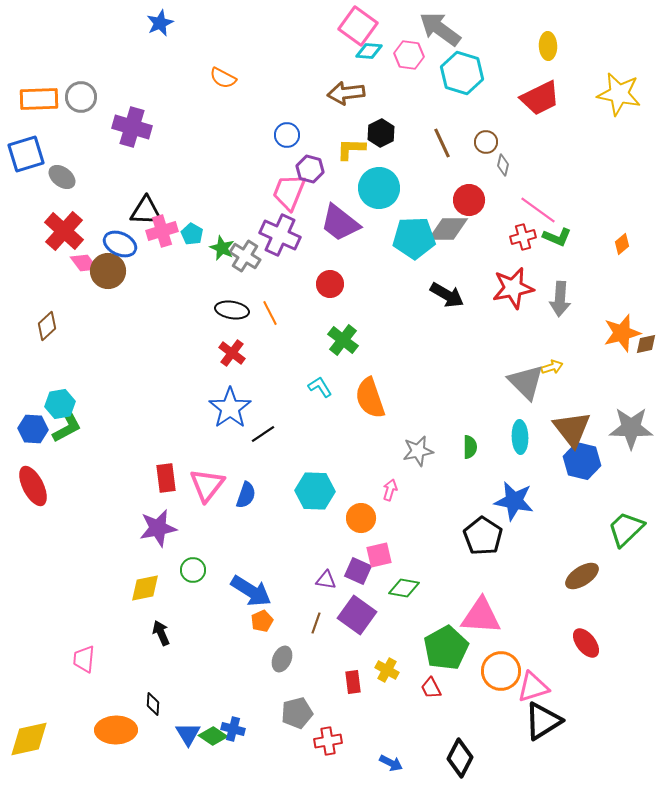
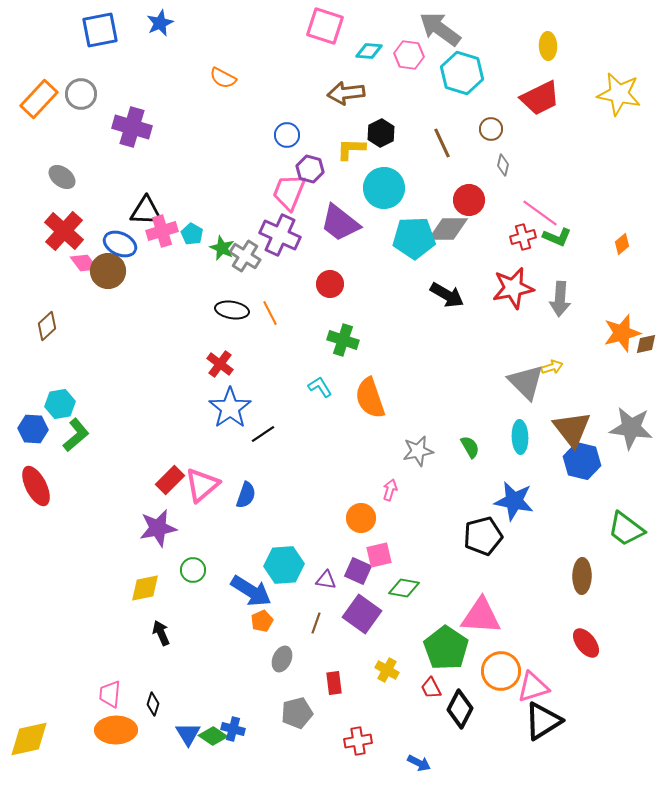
pink square at (358, 26): moved 33 px left; rotated 18 degrees counterclockwise
gray circle at (81, 97): moved 3 px up
orange rectangle at (39, 99): rotated 45 degrees counterclockwise
brown circle at (486, 142): moved 5 px right, 13 px up
blue square at (26, 154): moved 74 px right, 124 px up; rotated 6 degrees clockwise
cyan circle at (379, 188): moved 5 px right
pink line at (538, 210): moved 2 px right, 3 px down
green cross at (343, 340): rotated 20 degrees counterclockwise
red cross at (232, 353): moved 12 px left, 11 px down
green L-shape at (67, 427): moved 9 px right, 8 px down; rotated 12 degrees counterclockwise
gray star at (631, 428): rotated 6 degrees clockwise
green semicircle at (470, 447): rotated 30 degrees counterclockwise
red rectangle at (166, 478): moved 4 px right, 2 px down; rotated 52 degrees clockwise
pink triangle at (207, 485): moved 5 px left; rotated 12 degrees clockwise
red ellipse at (33, 486): moved 3 px right
cyan hexagon at (315, 491): moved 31 px left, 74 px down; rotated 6 degrees counterclockwise
green trapezoid at (626, 529): rotated 99 degrees counterclockwise
black pentagon at (483, 536): rotated 24 degrees clockwise
brown ellipse at (582, 576): rotated 56 degrees counterclockwise
purple square at (357, 615): moved 5 px right, 1 px up
green pentagon at (446, 648): rotated 9 degrees counterclockwise
pink trapezoid at (84, 659): moved 26 px right, 35 px down
red rectangle at (353, 682): moved 19 px left, 1 px down
black diamond at (153, 704): rotated 15 degrees clockwise
red cross at (328, 741): moved 30 px right
black diamond at (460, 758): moved 49 px up
blue arrow at (391, 763): moved 28 px right
